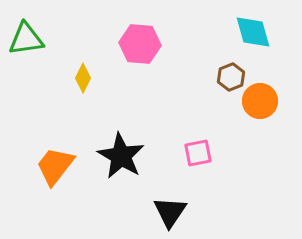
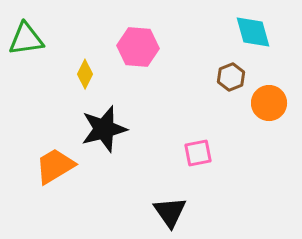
pink hexagon: moved 2 px left, 3 px down
yellow diamond: moved 2 px right, 4 px up
orange circle: moved 9 px right, 2 px down
black star: moved 17 px left, 27 px up; rotated 27 degrees clockwise
orange trapezoid: rotated 21 degrees clockwise
black triangle: rotated 9 degrees counterclockwise
